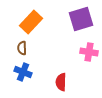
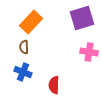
purple square: moved 1 px right, 1 px up
brown semicircle: moved 2 px right, 1 px up
red semicircle: moved 7 px left, 3 px down
